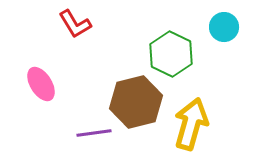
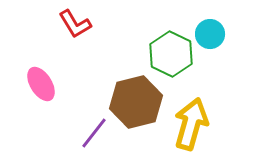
cyan circle: moved 14 px left, 7 px down
purple line: rotated 44 degrees counterclockwise
